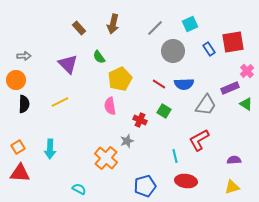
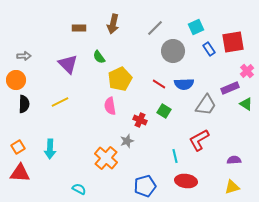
cyan square: moved 6 px right, 3 px down
brown rectangle: rotated 48 degrees counterclockwise
